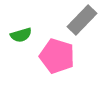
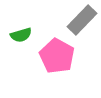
pink pentagon: rotated 12 degrees clockwise
